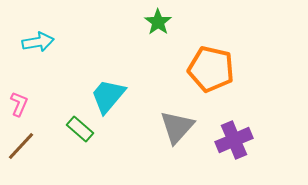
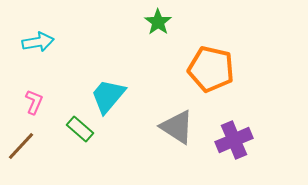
pink L-shape: moved 15 px right, 2 px up
gray triangle: rotated 39 degrees counterclockwise
